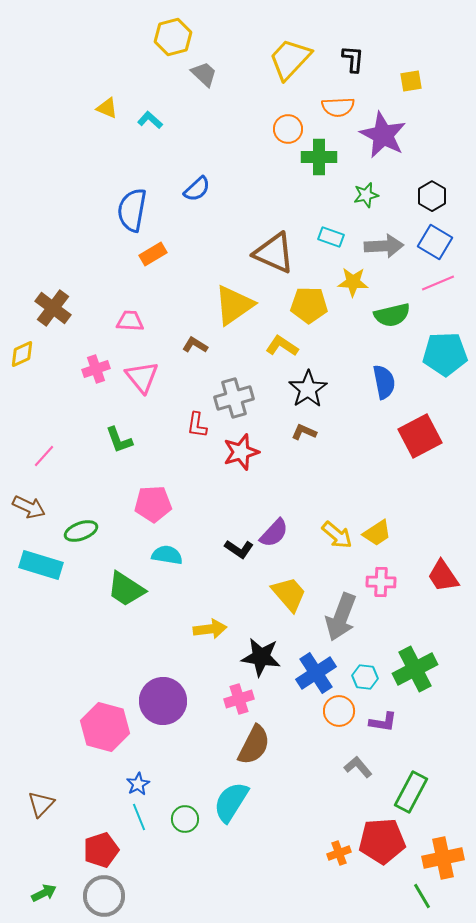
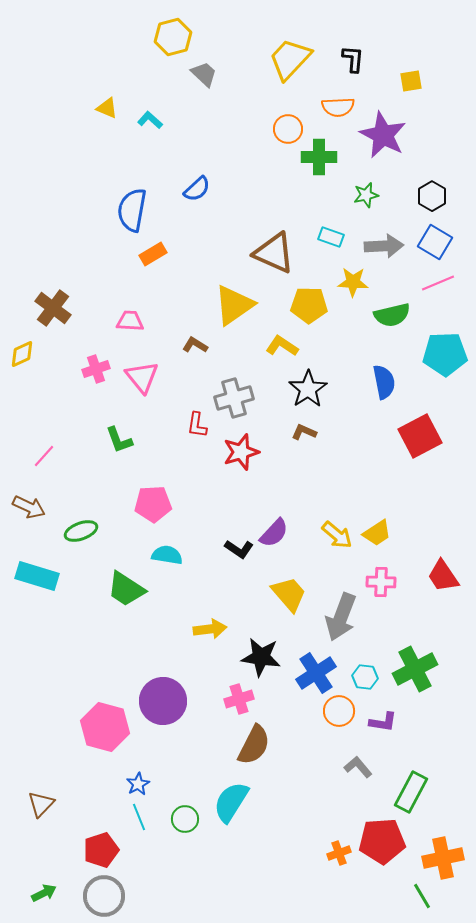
cyan rectangle at (41, 565): moved 4 px left, 11 px down
